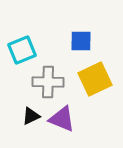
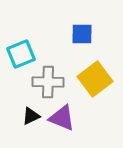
blue square: moved 1 px right, 7 px up
cyan square: moved 1 px left, 4 px down
yellow square: rotated 12 degrees counterclockwise
purple triangle: moved 1 px up
